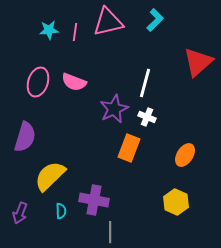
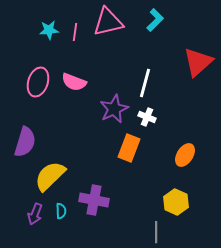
purple semicircle: moved 5 px down
purple arrow: moved 15 px right, 1 px down
gray line: moved 46 px right
